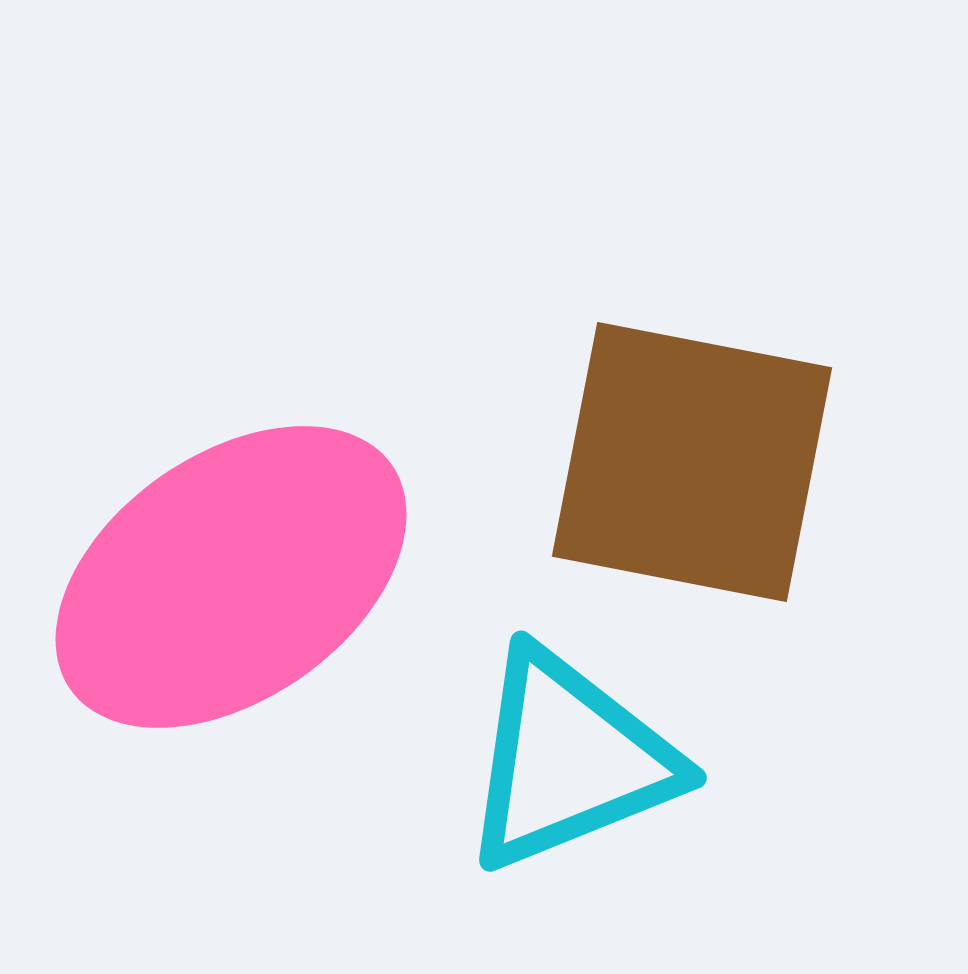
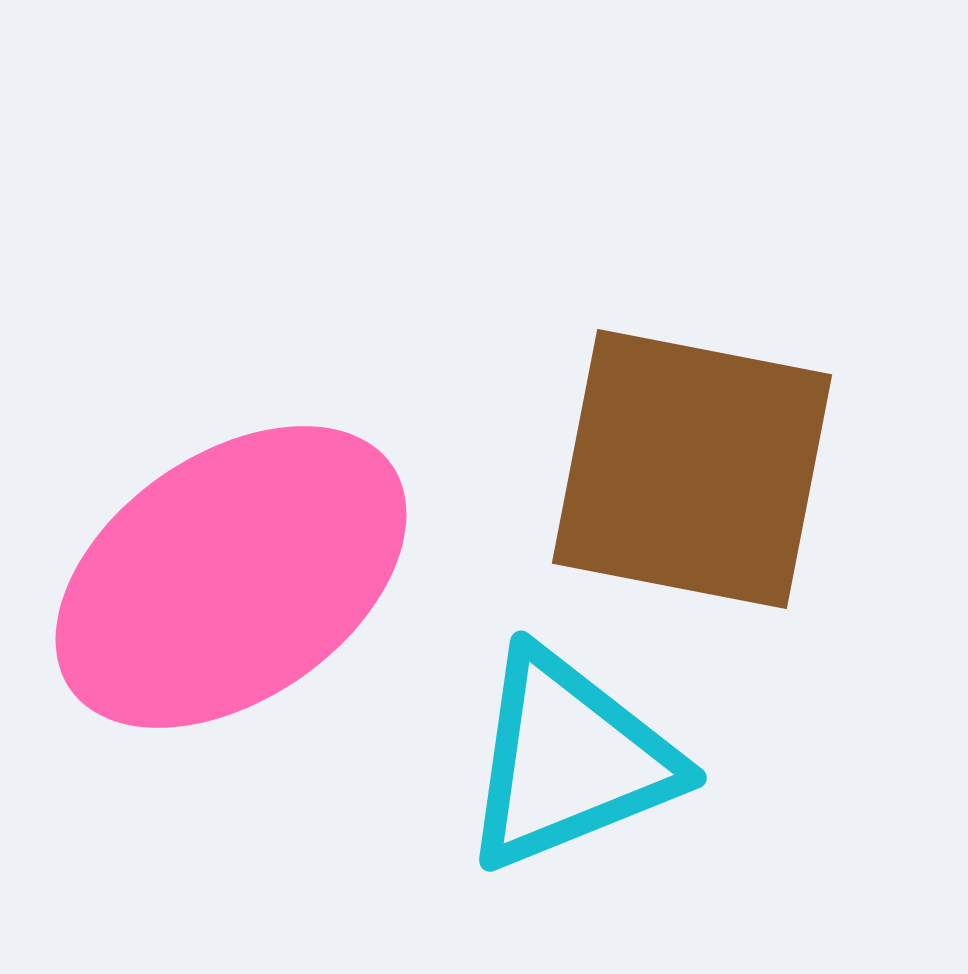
brown square: moved 7 px down
